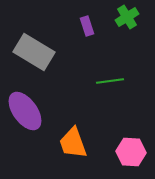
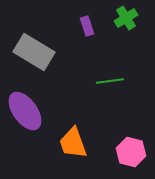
green cross: moved 1 px left, 1 px down
pink hexagon: rotated 12 degrees clockwise
